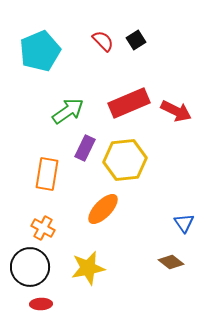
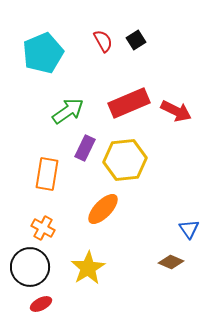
red semicircle: rotated 15 degrees clockwise
cyan pentagon: moved 3 px right, 2 px down
blue triangle: moved 5 px right, 6 px down
brown diamond: rotated 15 degrees counterclockwise
yellow star: rotated 20 degrees counterclockwise
red ellipse: rotated 25 degrees counterclockwise
